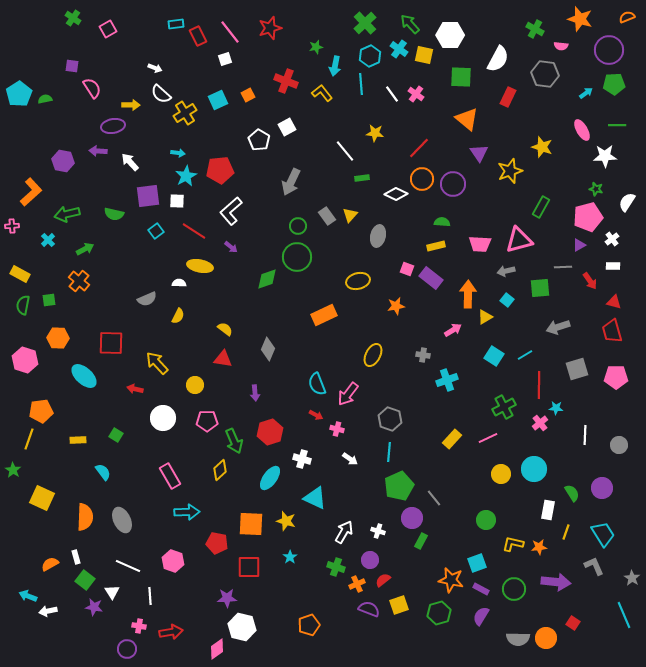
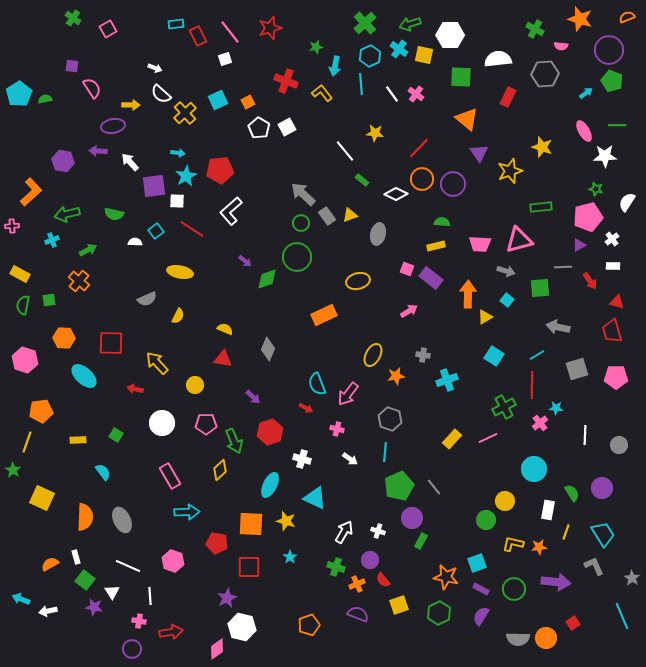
green arrow at (410, 24): rotated 65 degrees counterclockwise
white semicircle at (498, 59): rotated 124 degrees counterclockwise
gray hexagon at (545, 74): rotated 12 degrees counterclockwise
green pentagon at (614, 84): moved 2 px left, 3 px up; rotated 25 degrees clockwise
orange square at (248, 95): moved 7 px down
yellow cross at (185, 113): rotated 10 degrees counterclockwise
pink ellipse at (582, 130): moved 2 px right, 1 px down
white pentagon at (259, 140): moved 12 px up
green rectangle at (362, 178): moved 2 px down; rotated 48 degrees clockwise
gray arrow at (291, 182): moved 12 px right, 12 px down; rotated 108 degrees clockwise
purple square at (148, 196): moved 6 px right, 10 px up
green rectangle at (541, 207): rotated 55 degrees clockwise
yellow triangle at (350, 215): rotated 28 degrees clockwise
green circle at (298, 226): moved 3 px right, 3 px up
red line at (194, 231): moved 2 px left, 2 px up
gray ellipse at (378, 236): moved 2 px up
cyan cross at (48, 240): moved 4 px right; rotated 24 degrees clockwise
purple arrow at (231, 247): moved 14 px right, 14 px down
green arrow at (85, 249): moved 3 px right, 1 px down
yellow ellipse at (200, 266): moved 20 px left, 6 px down
gray arrow at (506, 271): rotated 150 degrees counterclockwise
white semicircle at (179, 283): moved 44 px left, 41 px up
red triangle at (614, 302): moved 3 px right
orange star at (396, 306): moved 70 px down
gray arrow at (558, 327): rotated 30 degrees clockwise
yellow semicircle at (225, 329): rotated 14 degrees counterclockwise
pink arrow at (453, 330): moved 44 px left, 19 px up
orange hexagon at (58, 338): moved 6 px right
cyan line at (525, 355): moved 12 px right
red line at (539, 385): moved 7 px left
purple arrow at (255, 393): moved 2 px left, 4 px down; rotated 42 degrees counterclockwise
red arrow at (316, 415): moved 10 px left, 7 px up
white circle at (163, 418): moved 1 px left, 5 px down
pink pentagon at (207, 421): moved 1 px left, 3 px down
yellow line at (29, 439): moved 2 px left, 3 px down
cyan line at (389, 452): moved 4 px left
yellow circle at (501, 474): moved 4 px right, 27 px down
cyan ellipse at (270, 478): moved 7 px down; rotated 10 degrees counterclockwise
gray line at (434, 498): moved 11 px up
red semicircle at (383, 580): rotated 91 degrees counterclockwise
orange star at (451, 580): moved 5 px left, 3 px up
cyan arrow at (28, 596): moved 7 px left, 3 px down
purple star at (227, 598): rotated 24 degrees counterclockwise
purple semicircle at (369, 609): moved 11 px left, 5 px down
green hexagon at (439, 613): rotated 10 degrees counterclockwise
cyan line at (624, 615): moved 2 px left, 1 px down
red square at (573, 623): rotated 24 degrees clockwise
pink cross at (139, 626): moved 5 px up
purple circle at (127, 649): moved 5 px right
